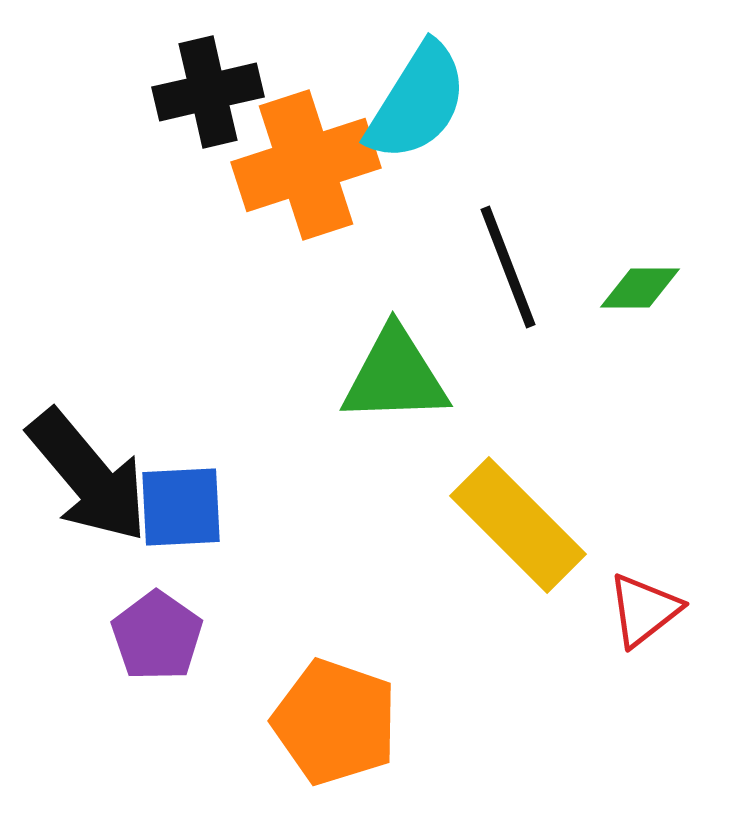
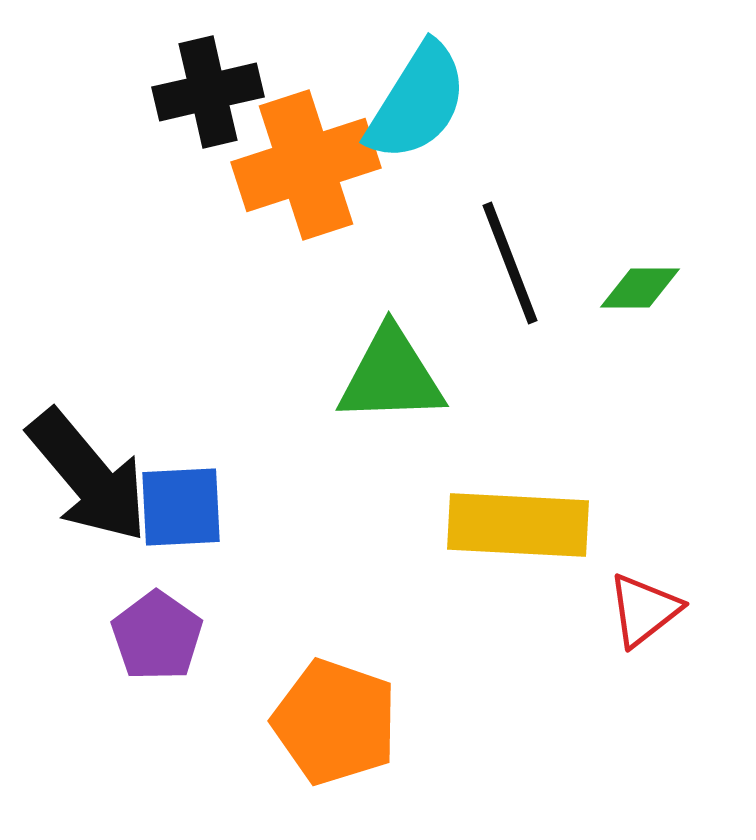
black line: moved 2 px right, 4 px up
green triangle: moved 4 px left
yellow rectangle: rotated 42 degrees counterclockwise
